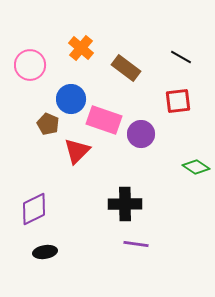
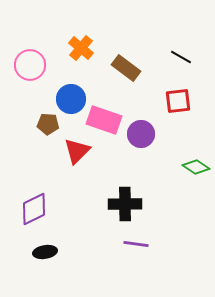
brown pentagon: rotated 20 degrees counterclockwise
